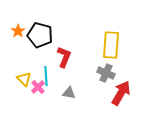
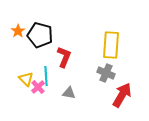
yellow triangle: moved 2 px right
red arrow: moved 1 px right, 2 px down
